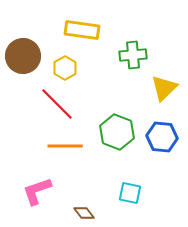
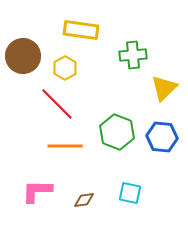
yellow rectangle: moved 1 px left
pink L-shape: rotated 20 degrees clockwise
brown diamond: moved 13 px up; rotated 60 degrees counterclockwise
